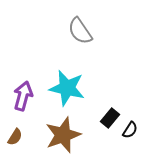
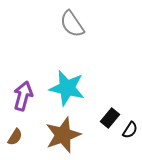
gray semicircle: moved 8 px left, 7 px up
